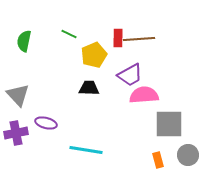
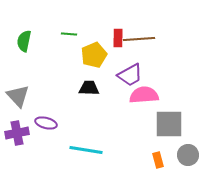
green line: rotated 21 degrees counterclockwise
gray triangle: moved 1 px down
purple cross: moved 1 px right
